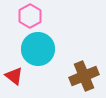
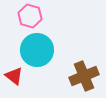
pink hexagon: rotated 15 degrees counterclockwise
cyan circle: moved 1 px left, 1 px down
